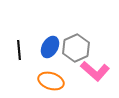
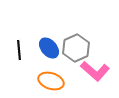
blue ellipse: moved 1 px left, 1 px down; rotated 70 degrees counterclockwise
